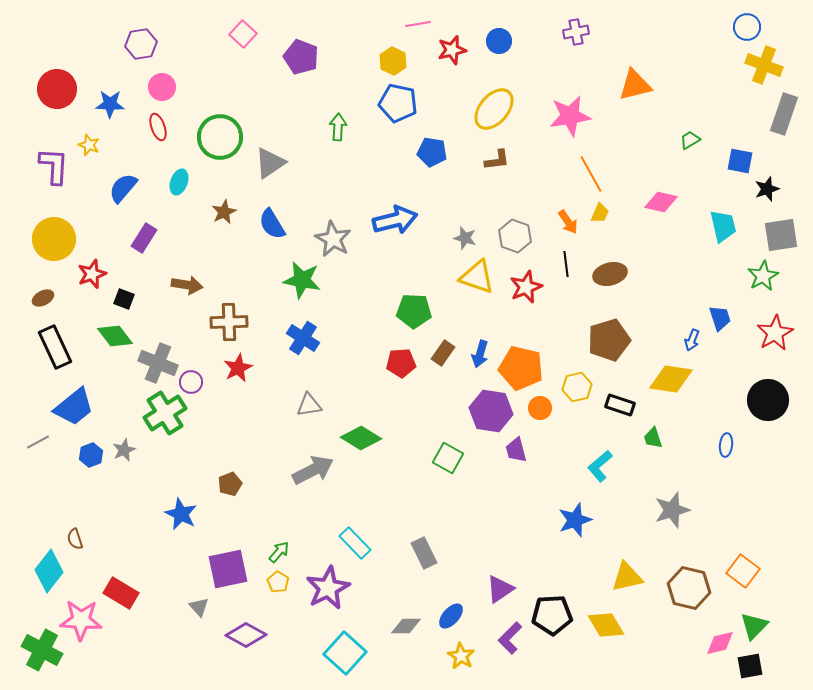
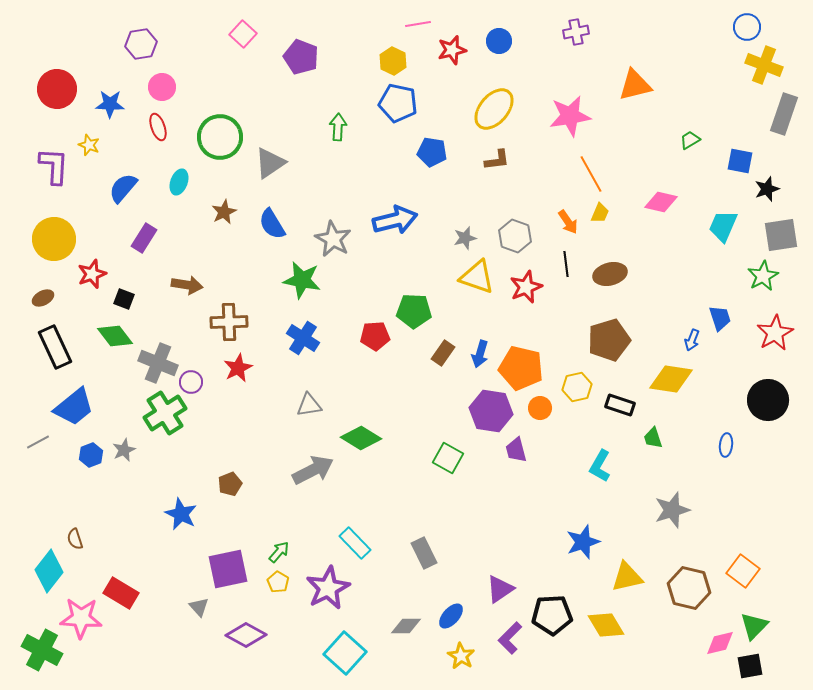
cyan trapezoid at (723, 226): rotated 144 degrees counterclockwise
gray star at (465, 238): rotated 30 degrees counterclockwise
red pentagon at (401, 363): moved 26 px left, 27 px up
cyan L-shape at (600, 466): rotated 20 degrees counterclockwise
blue star at (575, 520): moved 8 px right, 22 px down
pink star at (81, 620): moved 2 px up
